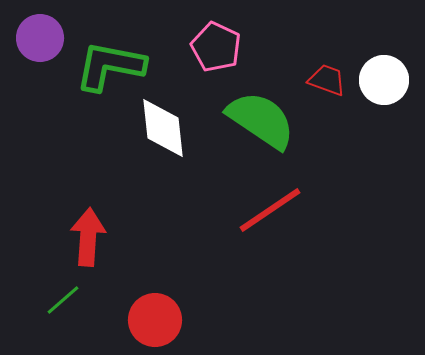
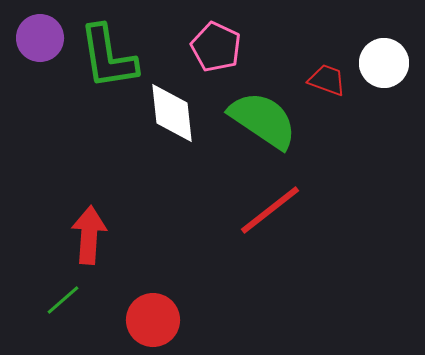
green L-shape: moved 2 px left, 9 px up; rotated 110 degrees counterclockwise
white circle: moved 17 px up
green semicircle: moved 2 px right
white diamond: moved 9 px right, 15 px up
red line: rotated 4 degrees counterclockwise
red arrow: moved 1 px right, 2 px up
red circle: moved 2 px left
